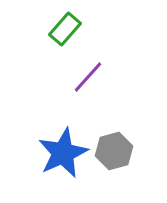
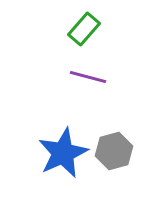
green rectangle: moved 19 px right
purple line: rotated 63 degrees clockwise
